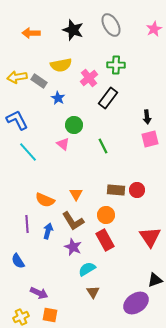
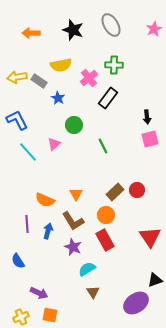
green cross: moved 2 px left
pink triangle: moved 9 px left; rotated 40 degrees clockwise
brown rectangle: moved 1 px left, 2 px down; rotated 48 degrees counterclockwise
